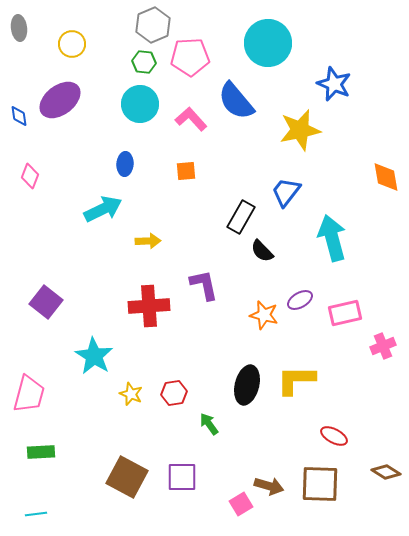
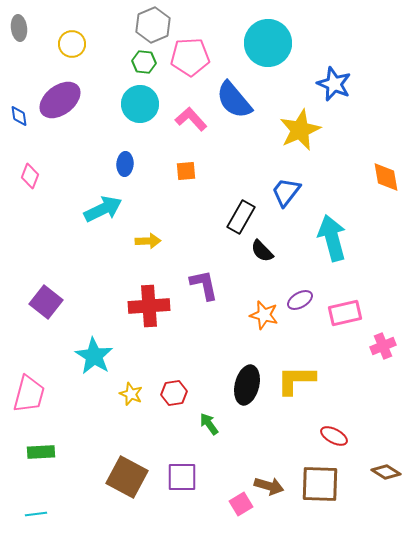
blue semicircle at (236, 101): moved 2 px left, 1 px up
yellow star at (300, 130): rotated 12 degrees counterclockwise
